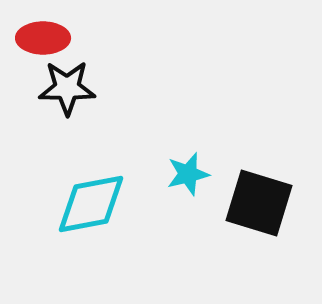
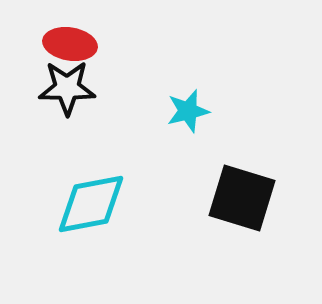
red ellipse: moved 27 px right, 6 px down; rotated 9 degrees clockwise
cyan star: moved 63 px up
black square: moved 17 px left, 5 px up
